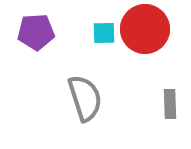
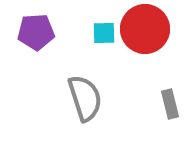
gray rectangle: rotated 12 degrees counterclockwise
